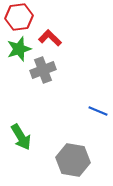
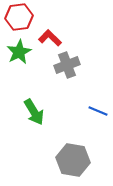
green star: moved 3 px down; rotated 10 degrees counterclockwise
gray cross: moved 24 px right, 5 px up
green arrow: moved 13 px right, 25 px up
